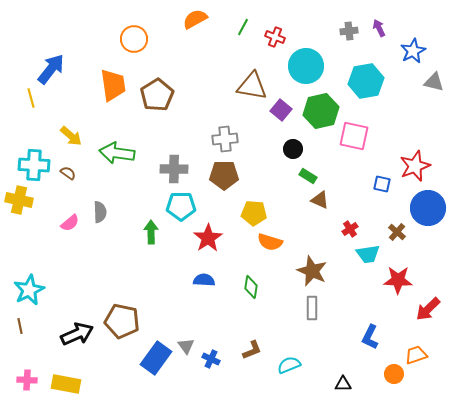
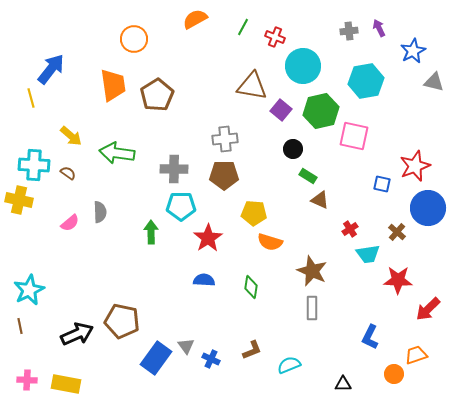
cyan circle at (306, 66): moved 3 px left
